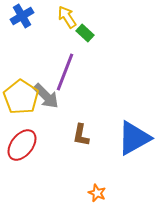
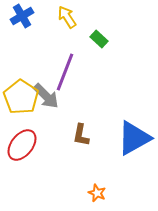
green rectangle: moved 14 px right, 6 px down
